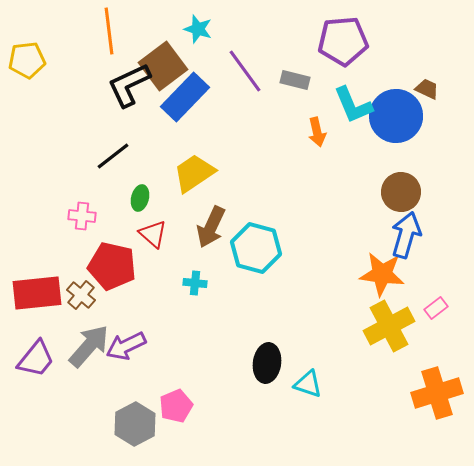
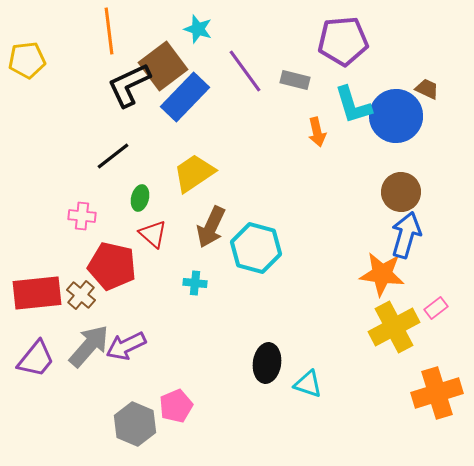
cyan L-shape: rotated 6 degrees clockwise
yellow cross: moved 5 px right, 1 px down
gray hexagon: rotated 9 degrees counterclockwise
